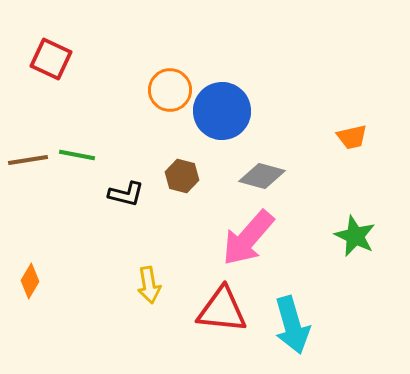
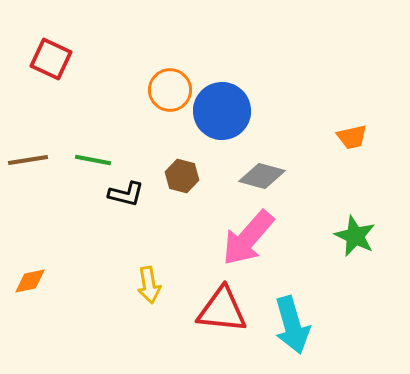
green line: moved 16 px right, 5 px down
orange diamond: rotated 48 degrees clockwise
